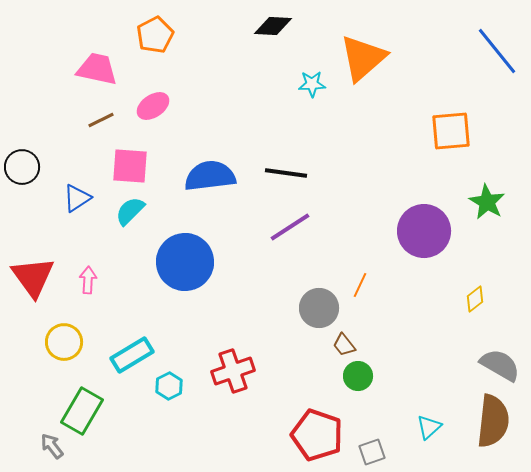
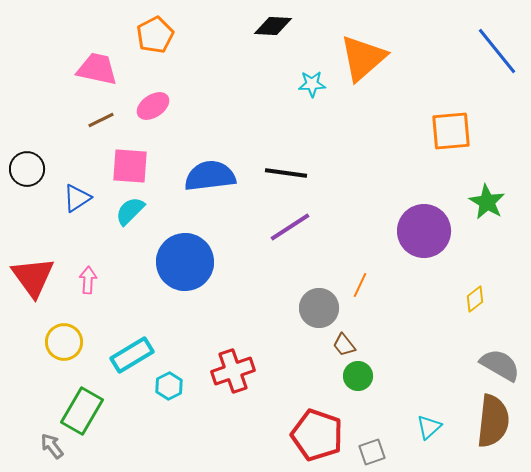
black circle: moved 5 px right, 2 px down
